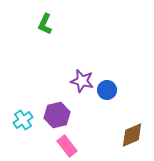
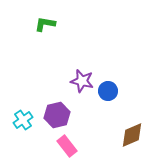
green L-shape: rotated 75 degrees clockwise
blue circle: moved 1 px right, 1 px down
